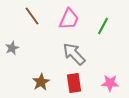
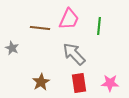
brown line: moved 8 px right, 12 px down; rotated 48 degrees counterclockwise
green line: moved 4 px left; rotated 24 degrees counterclockwise
gray star: rotated 24 degrees counterclockwise
red rectangle: moved 5 px right
